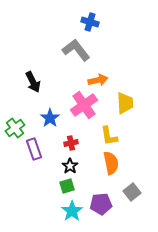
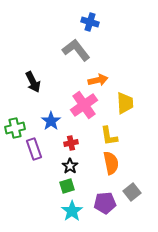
blue star: moved 1 px right, 3 px down
green cross: rotated 24 degrees clockwise
purple pentagon: moved 4 px right, 1 px up
